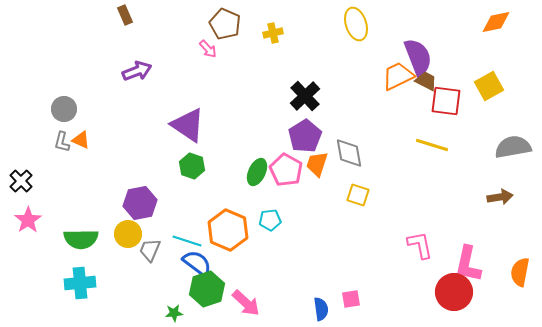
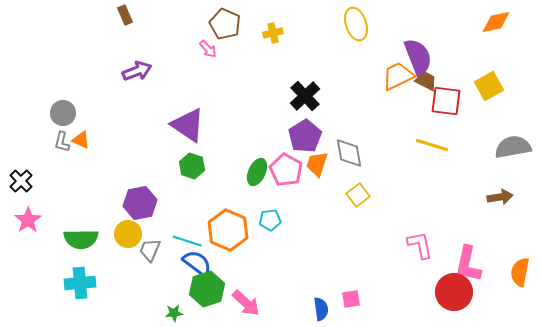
gray circle at (64, 109): moved 1 px left, 4 px down
yellow square at (358, 195): rotated 35 degrees clockwise
